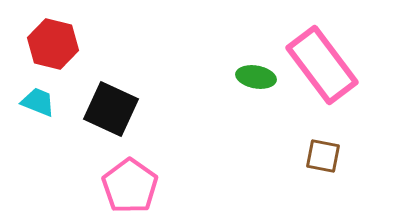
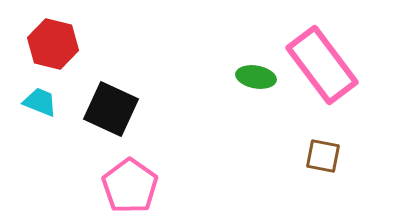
cyan trapezoid: moved 2 px right
